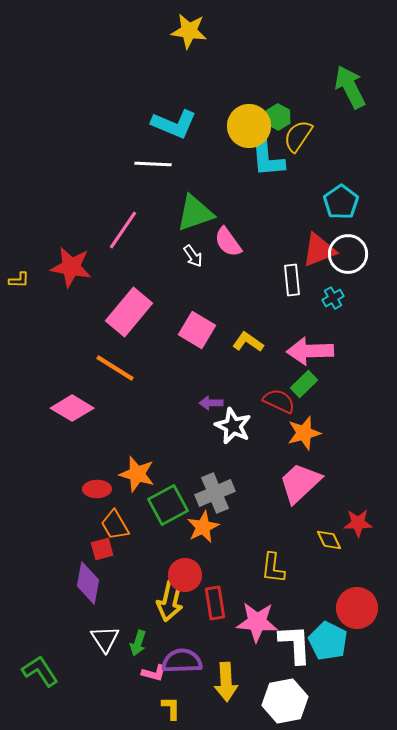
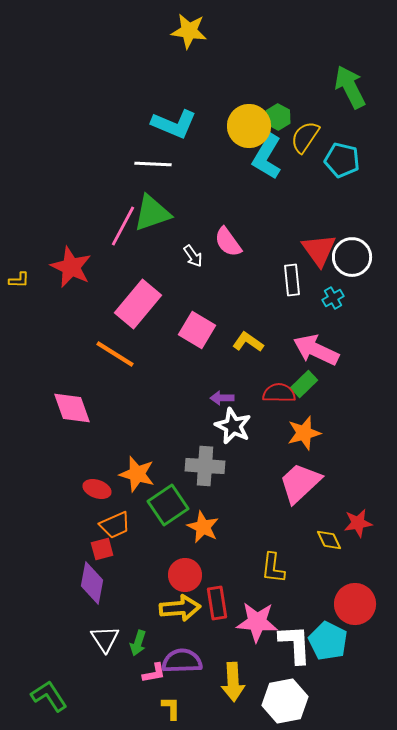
yellow semicircle at (298, 136): moved 7 px right, 1 px down
cyan L-shape at (267, 157): rotated 36 degrees clockwise
cyan pentagon at (341, 202): moved 1 px right, 42 px up; rotated 24 degrees counterclockwise
green triangle at (195, 213): moved 43 px left
pink line at (123, 230): moved 4 px up; rotated 6 degrees counterclockwise
red triangle at (319, 250): rotated 45 degrees counterclockwise
white circle at (348, 254): moved 4 px right, 3 px down
red star at (71, 267): rotated 15 degrees clockwise
pink rectangle at (129, 312): moved 9 px right, 8 px up
pink arrow at (310, 351): moved 6 px right, 1 px up; rotated 27 degrees clockwise
orange line at (115, 368): moved 14 px up
red semicircle at (279, 401): moved 8 px up; rotated 24 degrees counterclockwise
purple arrow at (211, 403): moved 11 px right, 5 px up
pink diamond at (72, 408): rotated 39 degrees clockwise
red ellipse at (97, 489): rotated 20 degrees clockwise
gray cross at (215, 493): moved 10 px left, 27 px up; rotated 27 degrees clockwise
green square at (168, 505): rotated 6 degrees counterclockwise
red star at (358, 523): rotated 8 degrees counterclockwise
orange trapezoid at (115, 525): rotated 84 degrees counterclockwise
orange star at (203, 527): rotated 20 degrees counterclockwise
purple diamond at (88, 583): moved 4 px right
yellow arrow at (170, 601): moved 10 px right, 7 px down; rotated 108 degrees counterclockwise
red rectangle at (215, 603): moved 2 px right
red circle at (357, 608): moved 2 px left, 4 px up
green L-shape at (40, 671): moved 9 px right, 25 px down
pink L-shape at (154, 673): rotated 25 degrees counterclockwise
yellow arrow at (226, 682): moved 7 px right
